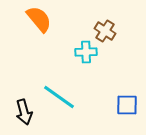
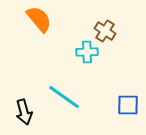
cyan cross: moved 1 px right
cyan line: moved 5 px right
blue square: moved 1 px right
